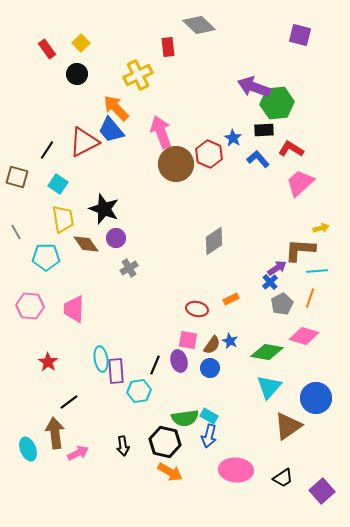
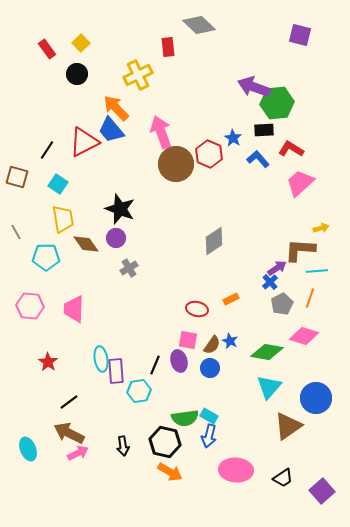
black star at (104, 209): moved 16 px right
brown arrow at (55, 433): moved 14 px right; rotated 56 degrees counterclockwise
